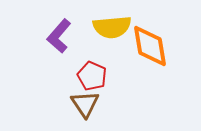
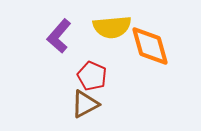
orange diamond: rotated 6 degrees counterclockwise
brown triangle: rotated 36 degrees clockwise
